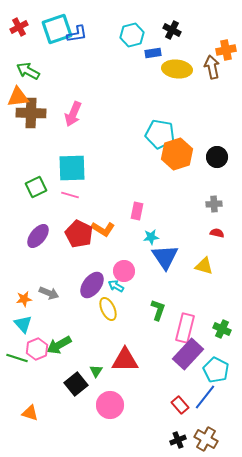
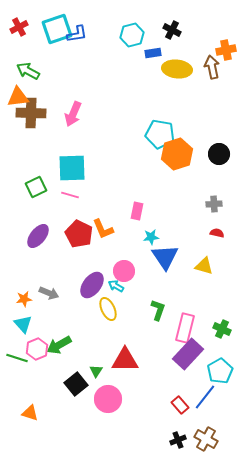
black circle at (217, 157): moved 2 px right, 3 px up
orange L-shape at (103, 229): rotated 35 degrees clockwise
cyan pentagon at (216, 370): moved 4 px right, 1 px down; rotated 15 degrees clockwise
pink circle at (110, 405): moved 2 px left, 6 px up
